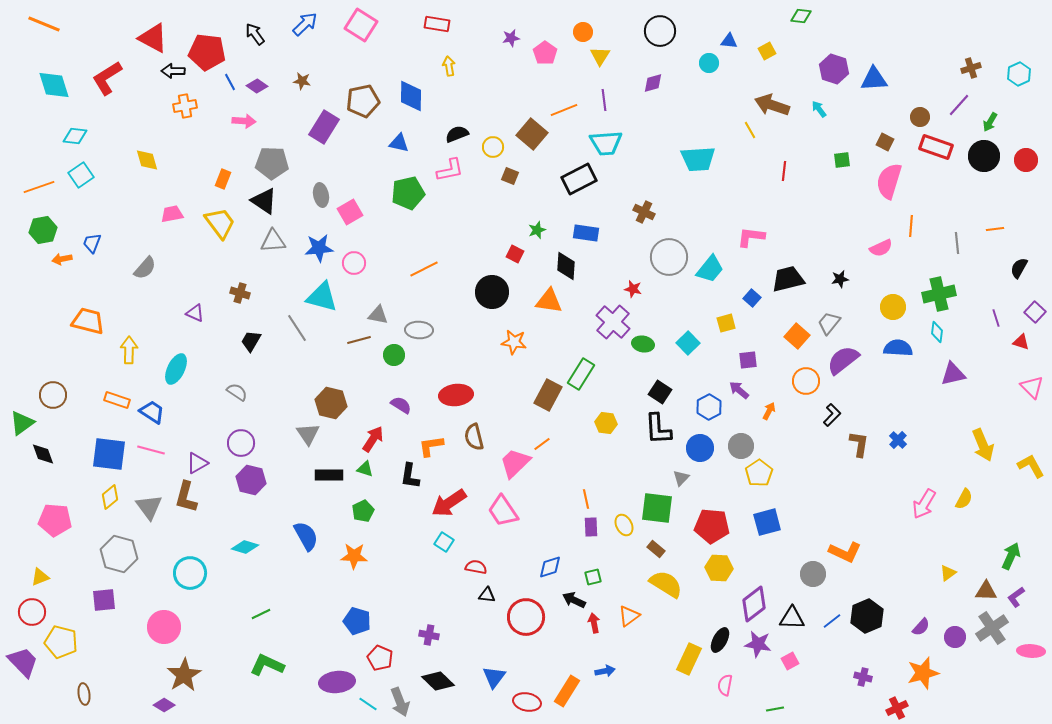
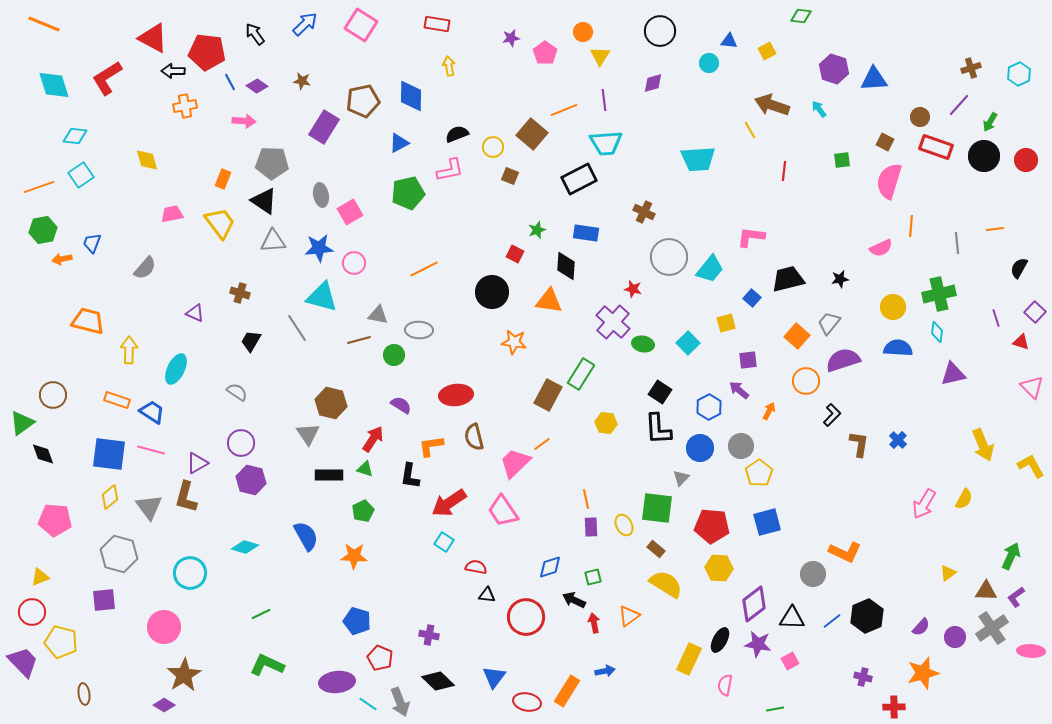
blue triangle at (399, 143): rotated 40 degrees counterclockwise
purple semicircle at (843, 360): rotated 20 degrees clockwise
red cross at (897, 708): moved 3 px left, 1 px up; rotated 25 degrees clockwise
